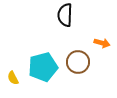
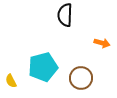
brown circle: moved 3 px right, 16 px down
yellow semicircle: moved 2 px left, 3 px down
